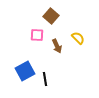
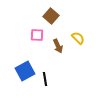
brown arrow: moved 1 px right
